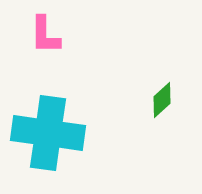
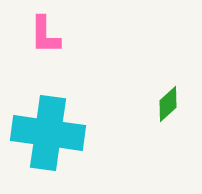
green diamond: moved 6 px right, 4 px down
